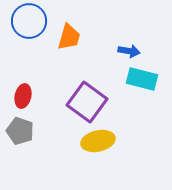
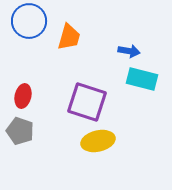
purple square: rotated 18 degrees counterclockwise
